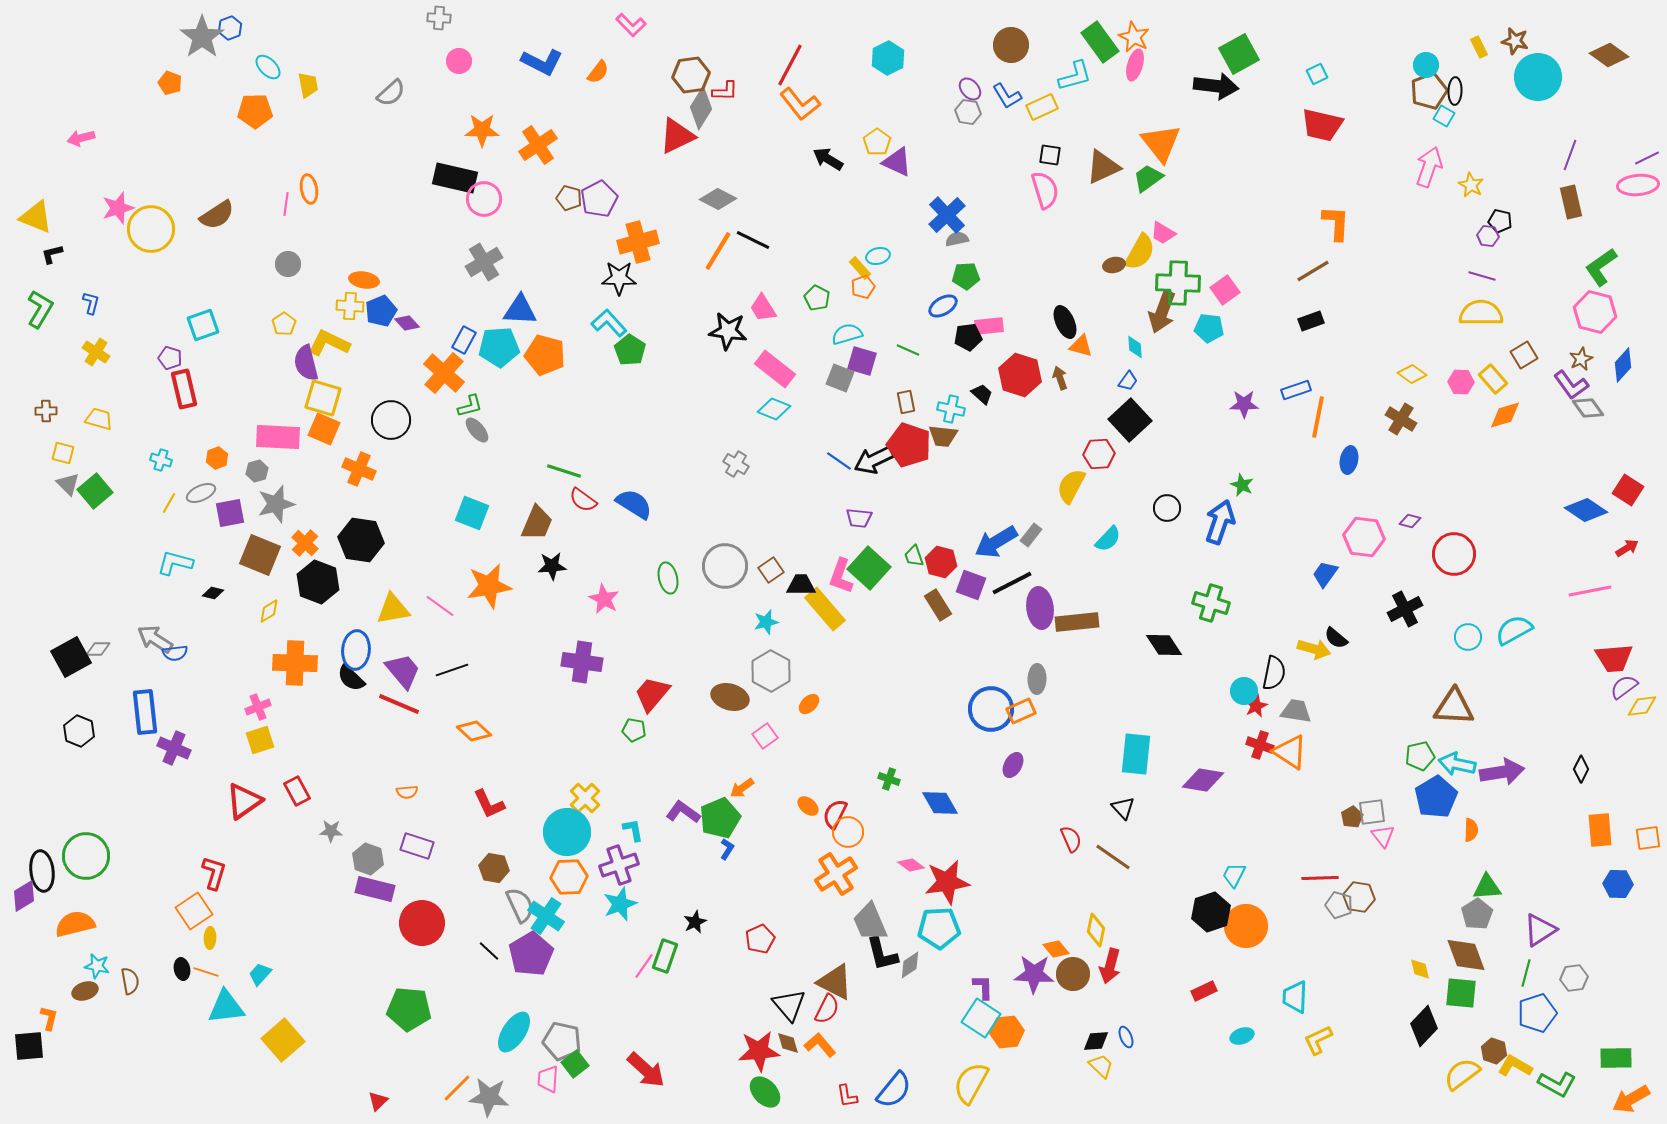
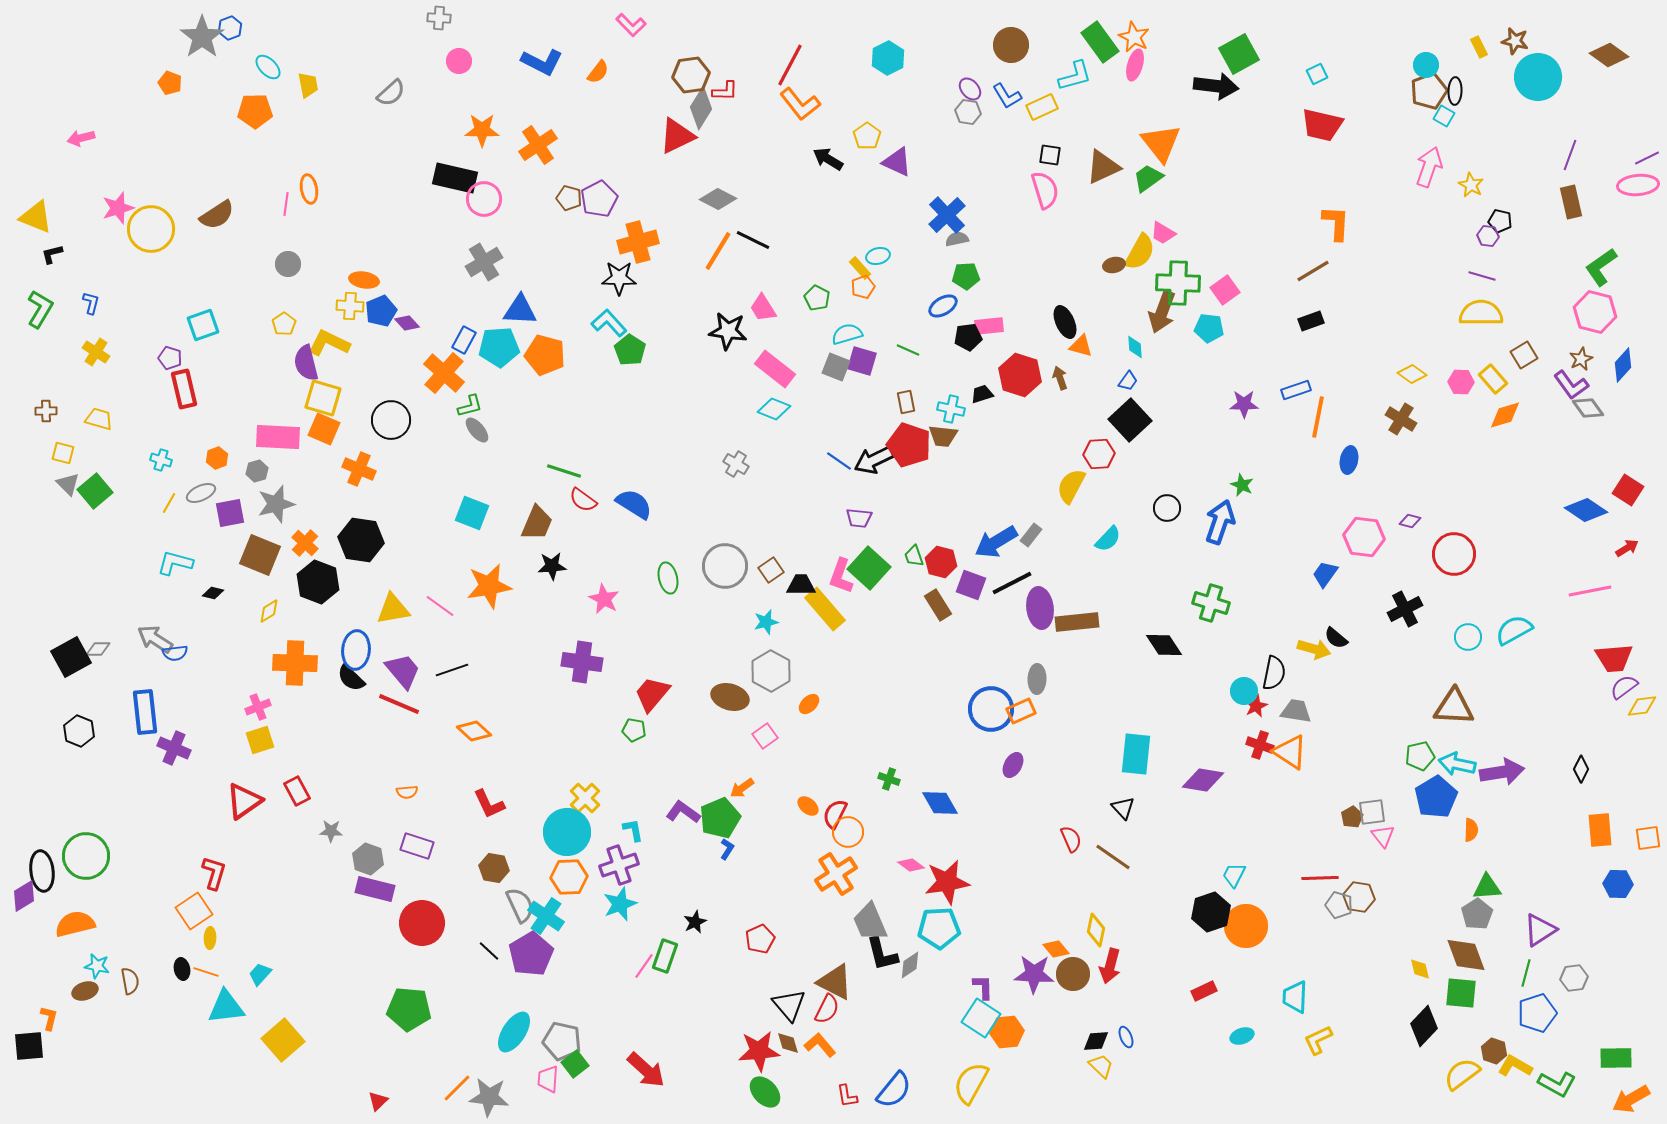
yellow pentagon at (877, 142): moved 10 px left, 6 px up
gray square at (840, 378): moved 4 px left, 11 px up
black trapezoid at (982, 394): rotated 60 degrees counterclockwise
